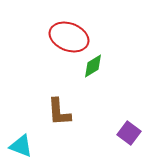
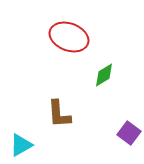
green diamond: moved 11 px right, 9 px down
brown L-shape: moved 2 px down
cyan triangle: moved 1 px up; rotated 50 degrees counterclockwise
